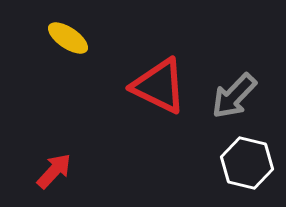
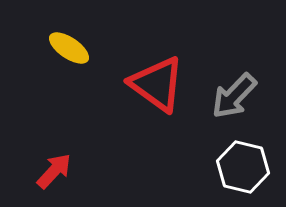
yellow ellipse: moved 1 px right, 10 px down
red triangle: moved 2 px left, 2 px up; rotated 10 degrees clockwise
white hexagon: moved 4 px left, 4 px down
